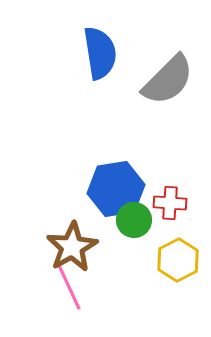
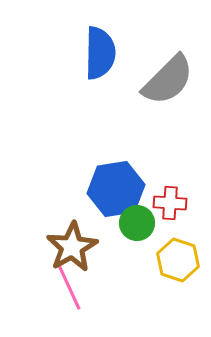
blue semicircle: rotated 10 degrees clockwise
green circle: moved 3 px right, 3 px down
yellow hexagon: rotated 15 degrees counterclockwise
